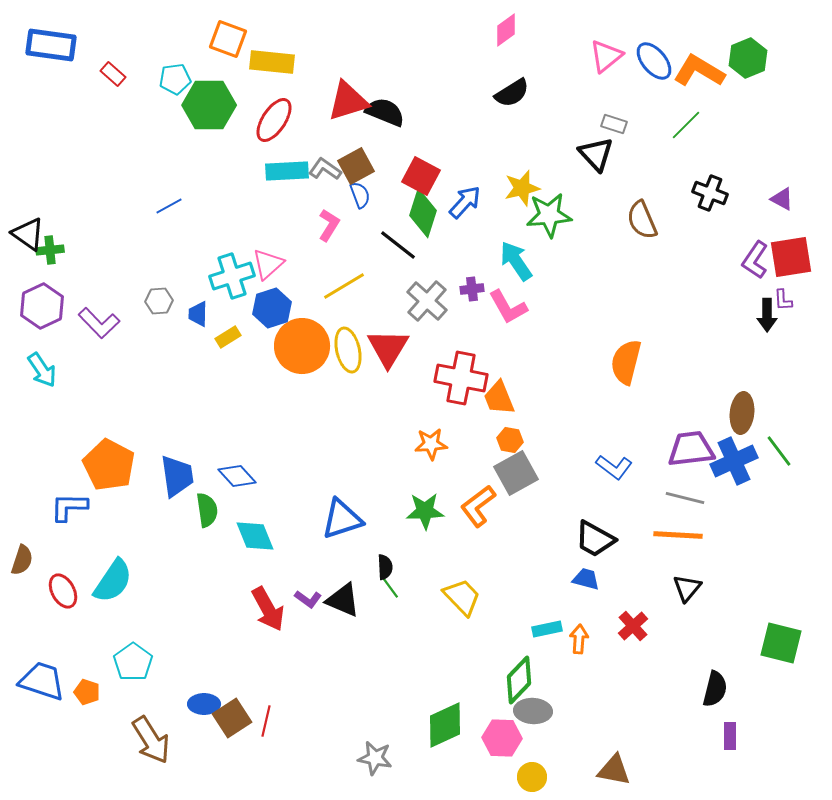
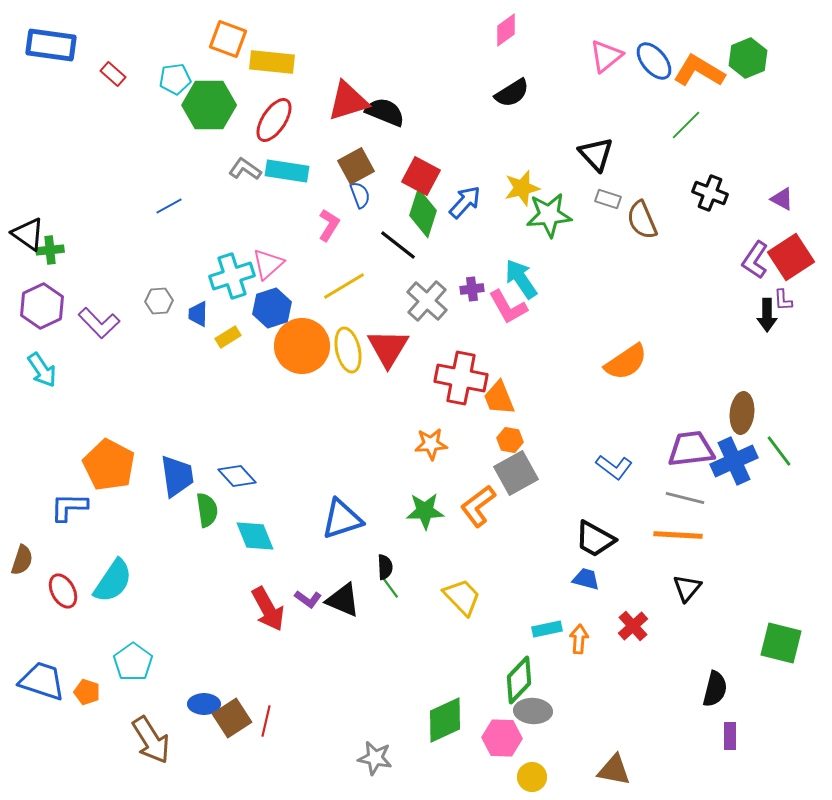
gray rectangle at (614, 124): moved 6 px left, 75 px down
gray L-shape at (325, 169): moved 80 px left
cyan rectangle at (287, 171): rotated 12 degrees clockwise
red square at (791, 257): rotated 24 degrees counterclockwise
cyan arrow at (516, 261): moved 5 px right, 18 px down
orange semicircle at (626, 362): rotated 138 degrees counterclockwise
green diamond at (445, 725): moved 5 px up
